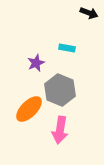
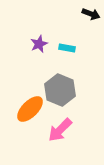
black arrow: moved 2 px right, 1 px down
purple star: moved 3 px right, 19 px up
orange ellipse: moved 1 px right
pink arrow: rotated 36 degrees clockwise
